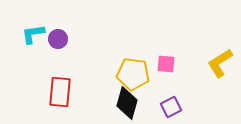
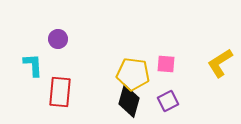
cyan L-shape: moved 31 px down; rotated 95 degrees clockwise
black diamond: moved 2 px right, 2 px up
purple square: moved 3 px left, 6 px up
